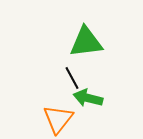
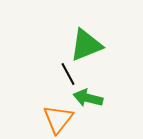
green triangle: moved 3 px down; rotated 15 degrees counterclockwise
black line: moved 4 px left, 4 px up
